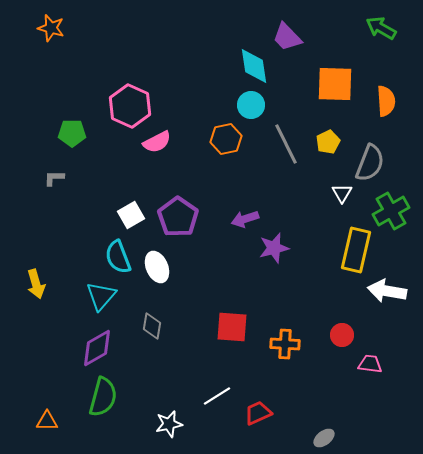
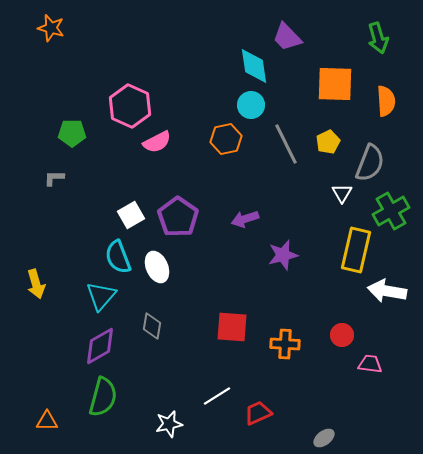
green arrow: moved 3 px left, 10 px down; rotated 136 degrees counterclockwise
purple star: moved 9 px right, 7 px down
purple diamond: moved 3 px right, 2 px up
